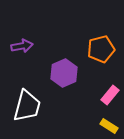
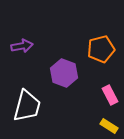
purple hexagon: rotated 16 degrees counterclockwise
pink rectangle: rotated 66 degrees counterclockwise
